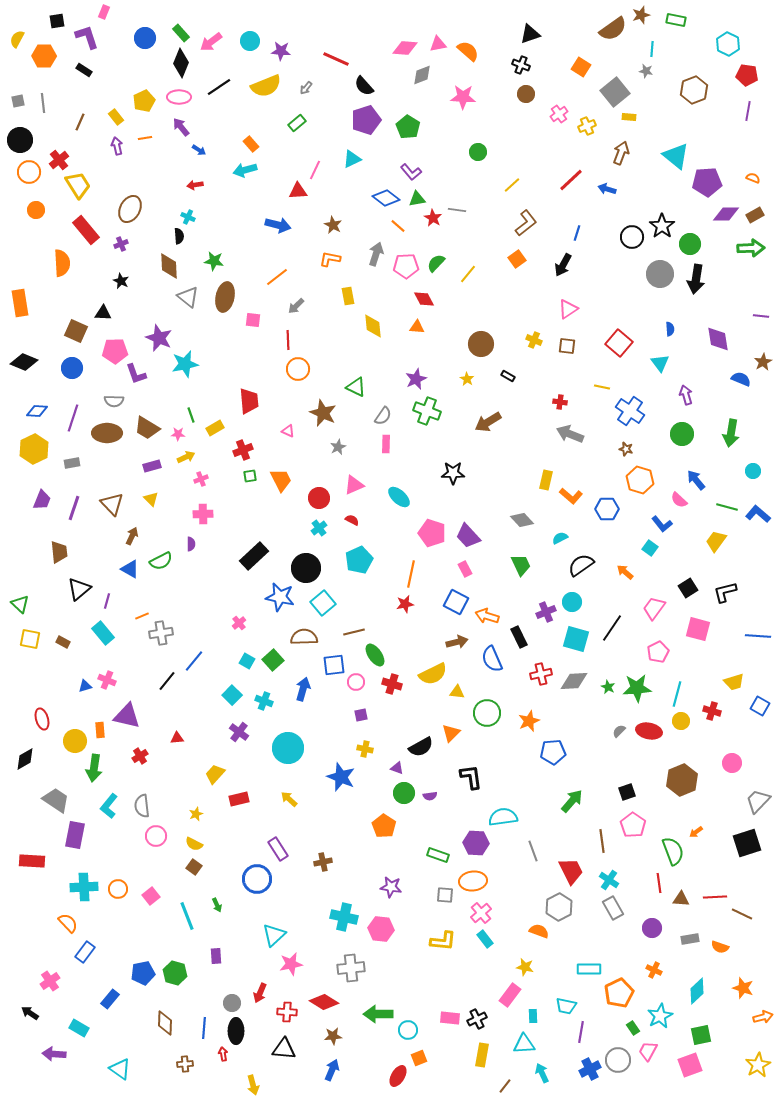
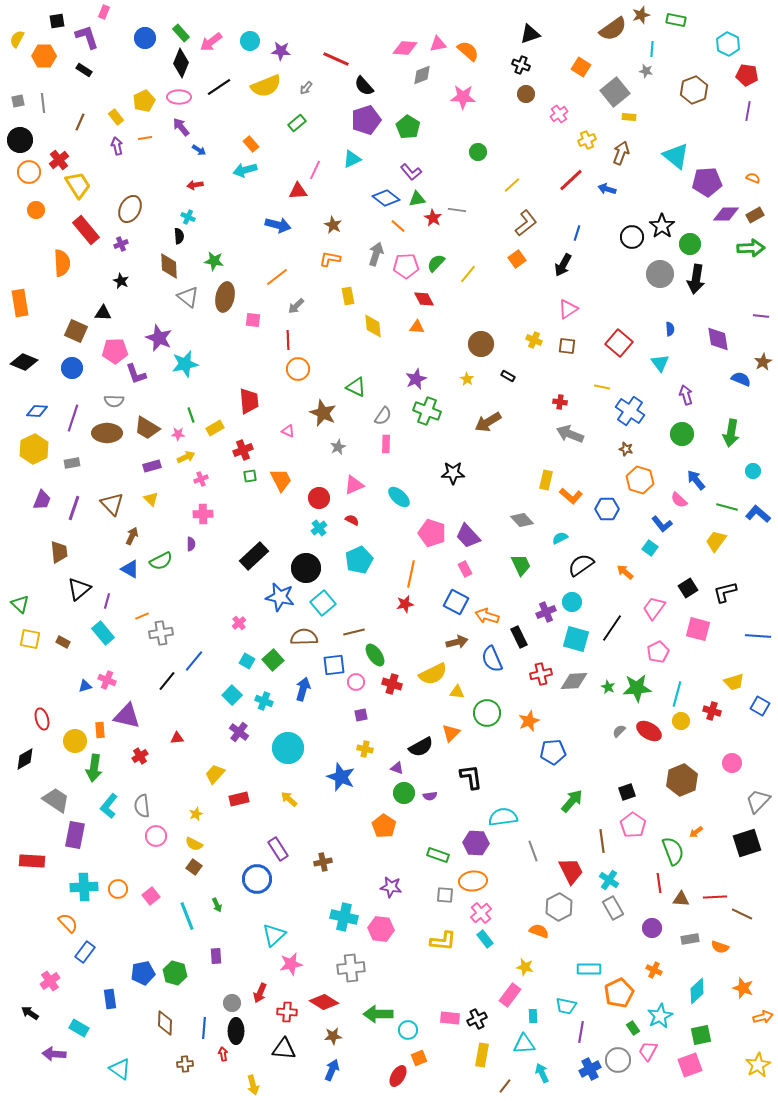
yellow cross at (587, 126): moved 14 px down
red ellipse at (649, 731): rotated 20 degrees clockwise
blue rectangle at (110, 999): rotated 48 degrees counterclockwise
